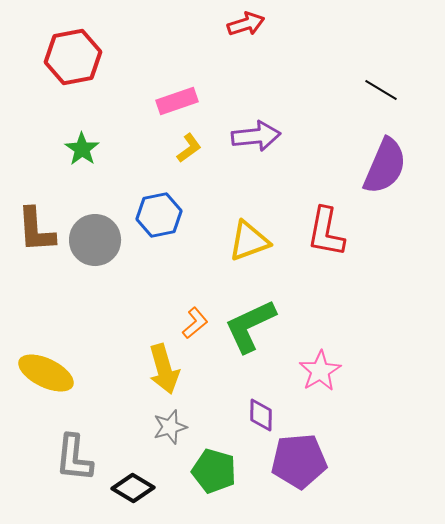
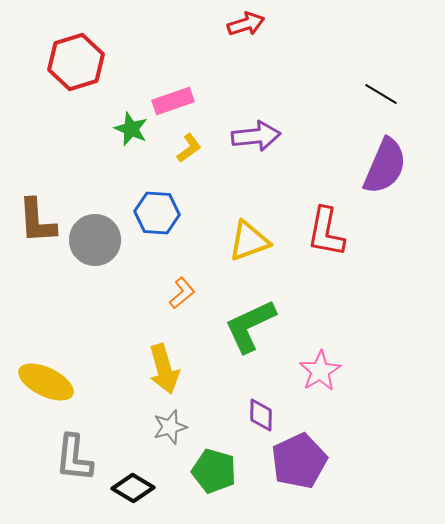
red hexagon: moved 3 px right, 5 px down; rotated 6 degrees counterclockwise
black line: moved 4 px down
pink rectangle: moved 4 px left
green star: moved 49 px right, 20 px up; rotated 12 degrees counterclockwise
blue hexagon: moved 2 px left, 2 px up; rotated 15 degrees clockwise
brown L-shape: moved 1 px right, 9 px up
orange L-shape: moved 13 px left, 30 px up
yellow ellipse: moved 9 px down
purple pentagon: rotated 20 degrees counterclockwise
